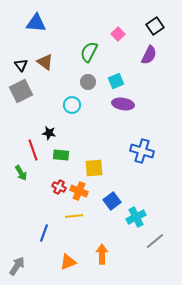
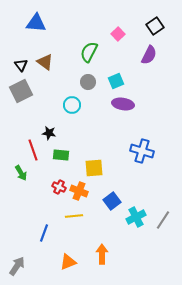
gray line: moved 8 px right, 21 px up; rotated 18 degrees counterclockwise
